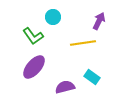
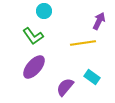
cyan circle: moved 9 px left, 6 px up
purple semicircle: rotated 36 degrees counterclockwise
